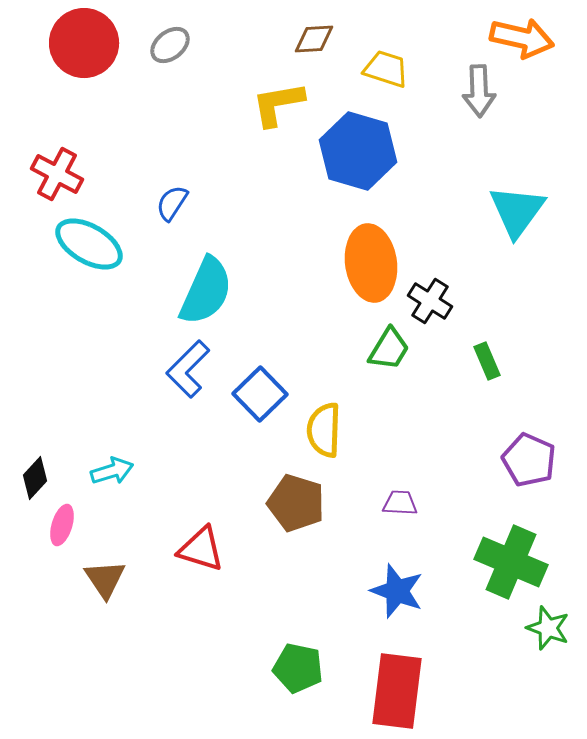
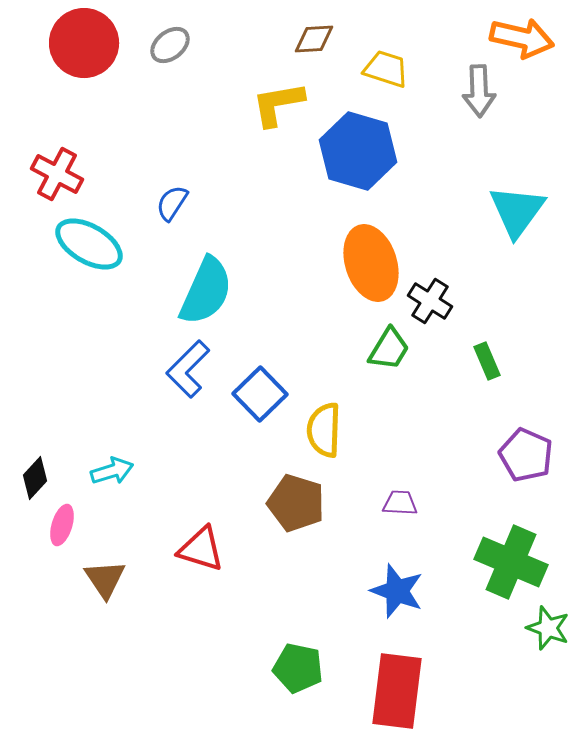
orange ellipse: rotated 10 degrees counterclockwise
purple pentagon: moved 3 px left, 5 px up
